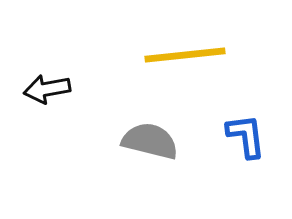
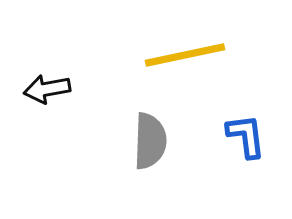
yellow line: rotated 6 degrees counterclockwise
gray semicircle: rotated 78 degrees clockwise
